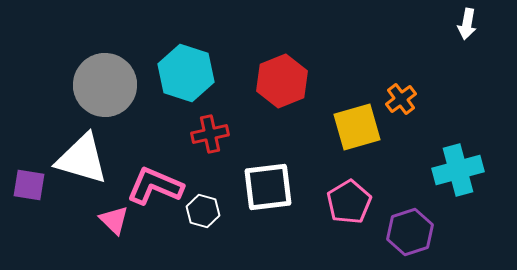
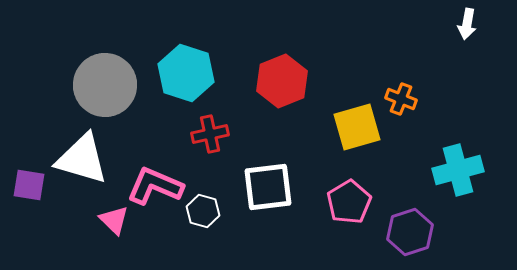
orange cross: rotated 32 degrees counterclockwise
